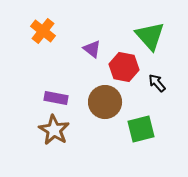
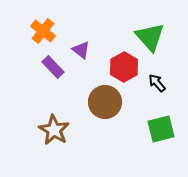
green triangle: moved 1 px down
purple triangle: moved 11 px left, 1 px down
red hexagon: rotated 20 degrees clockwise
purple rectangle: moved 3 px left, 31 px up; rotated 35 degrees clockwise
green square: moved 20 px right
